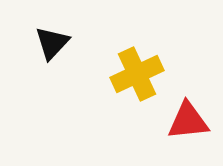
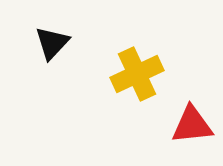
red triangle: moved 4 px right, 4 px down
